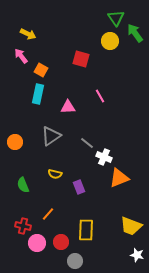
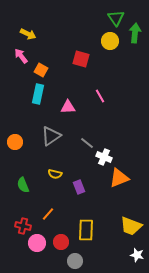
green arrow: rotated 42 degrees clockwise
